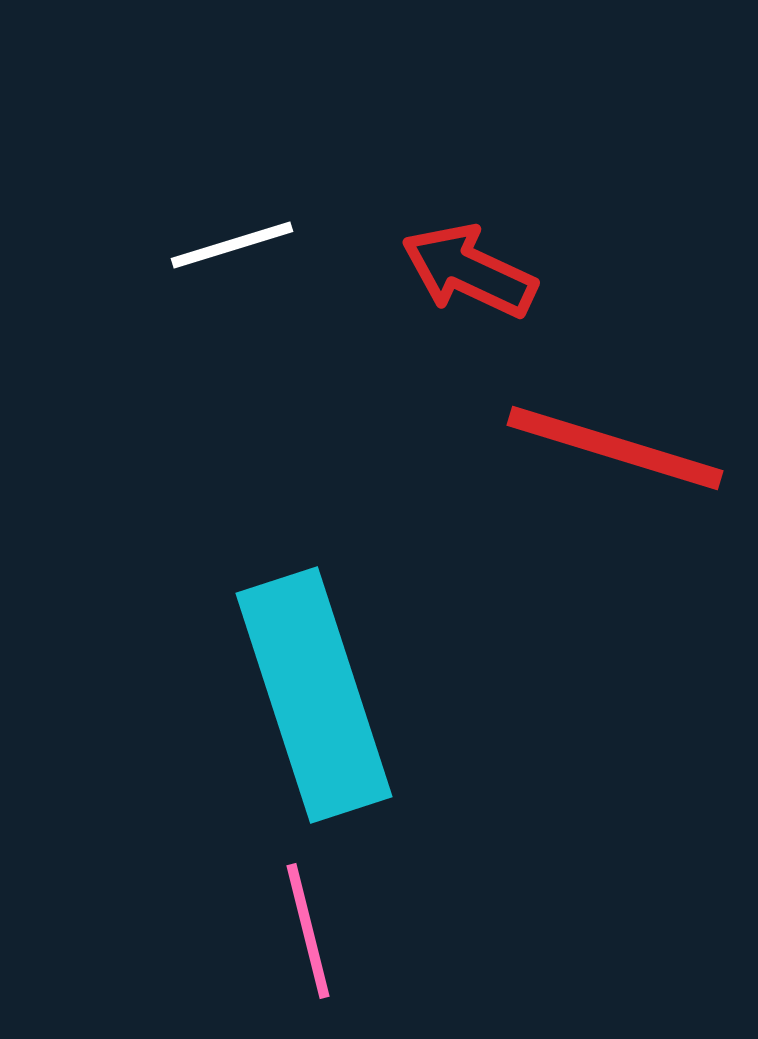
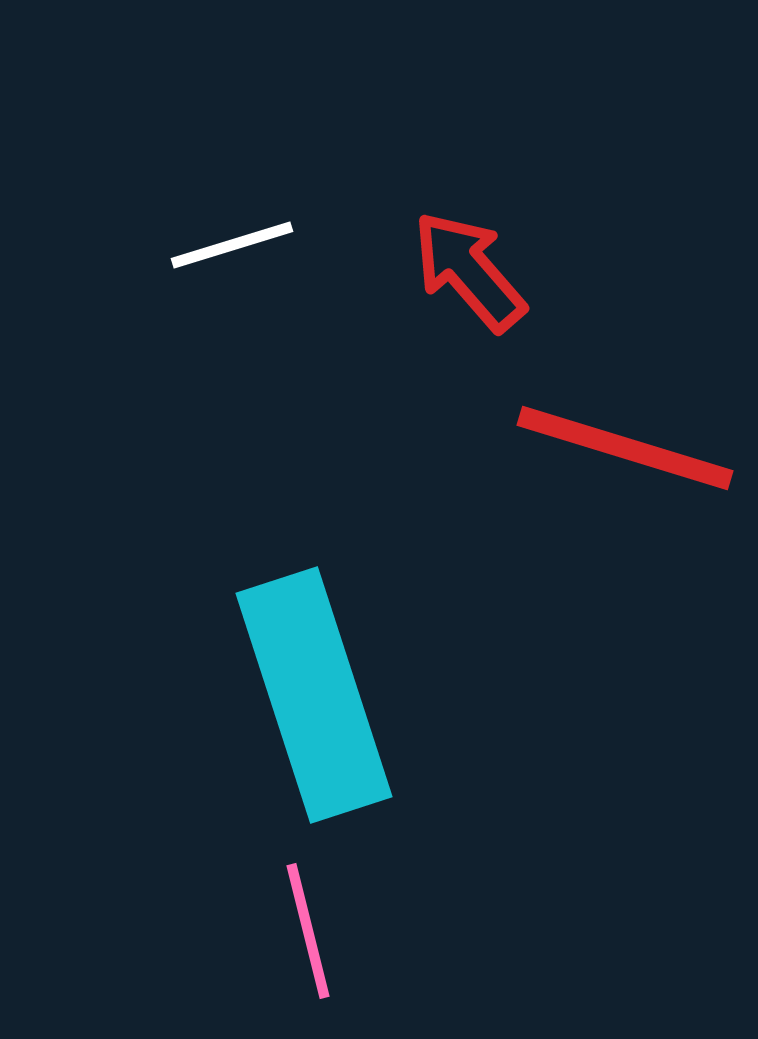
red arrow: rotated 24 degrees clockwise
red line: moved 10 px right
